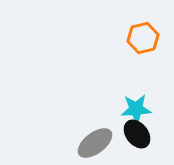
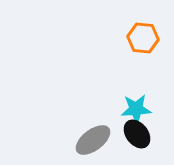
orange hexagon: rotated 20 degrees clockwise
gray ellipse: moved 2 px left, 3 px up
